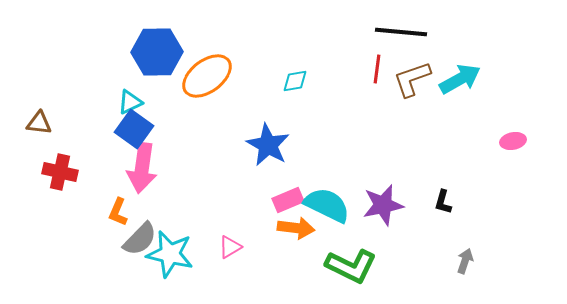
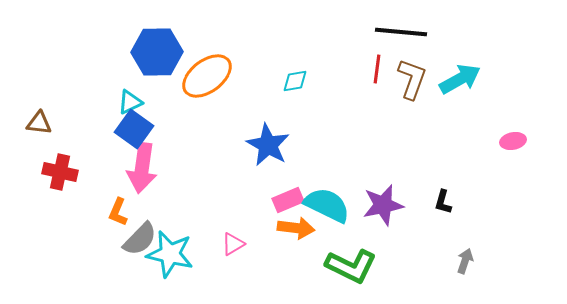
brown L-shape: rotated 129 degrees clockwise
pink triangle: moved 3 px right, 3 px up
